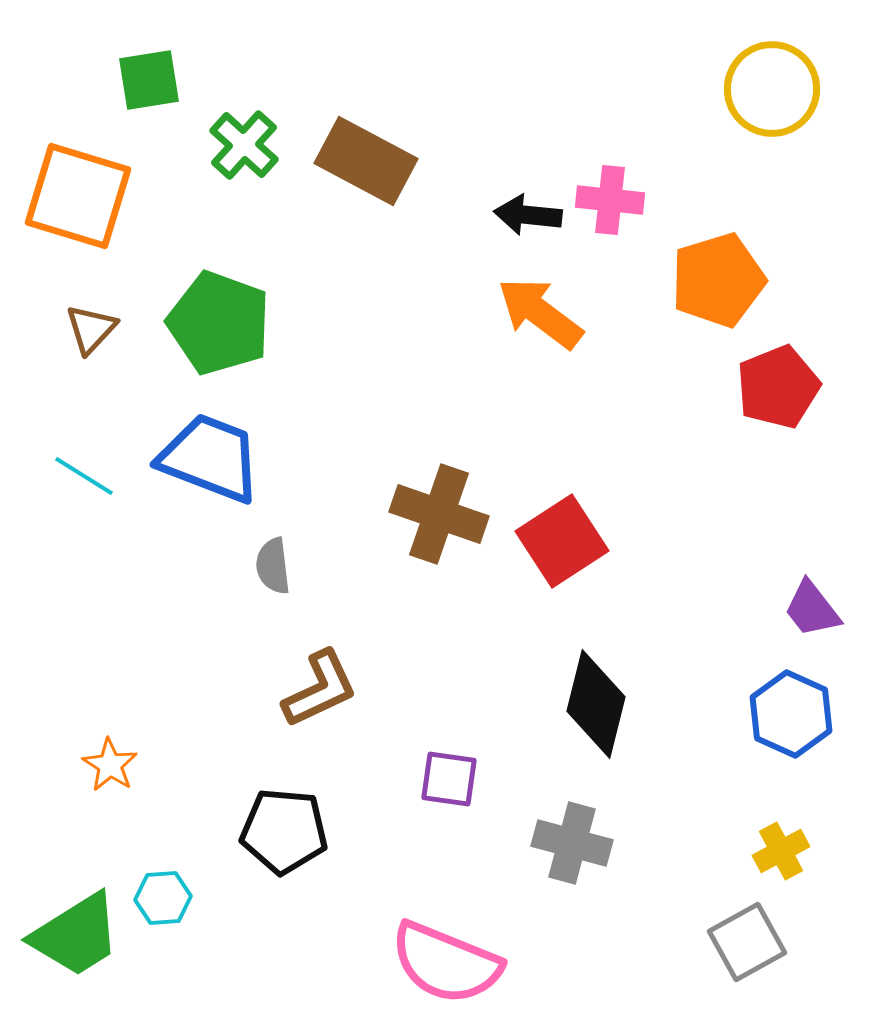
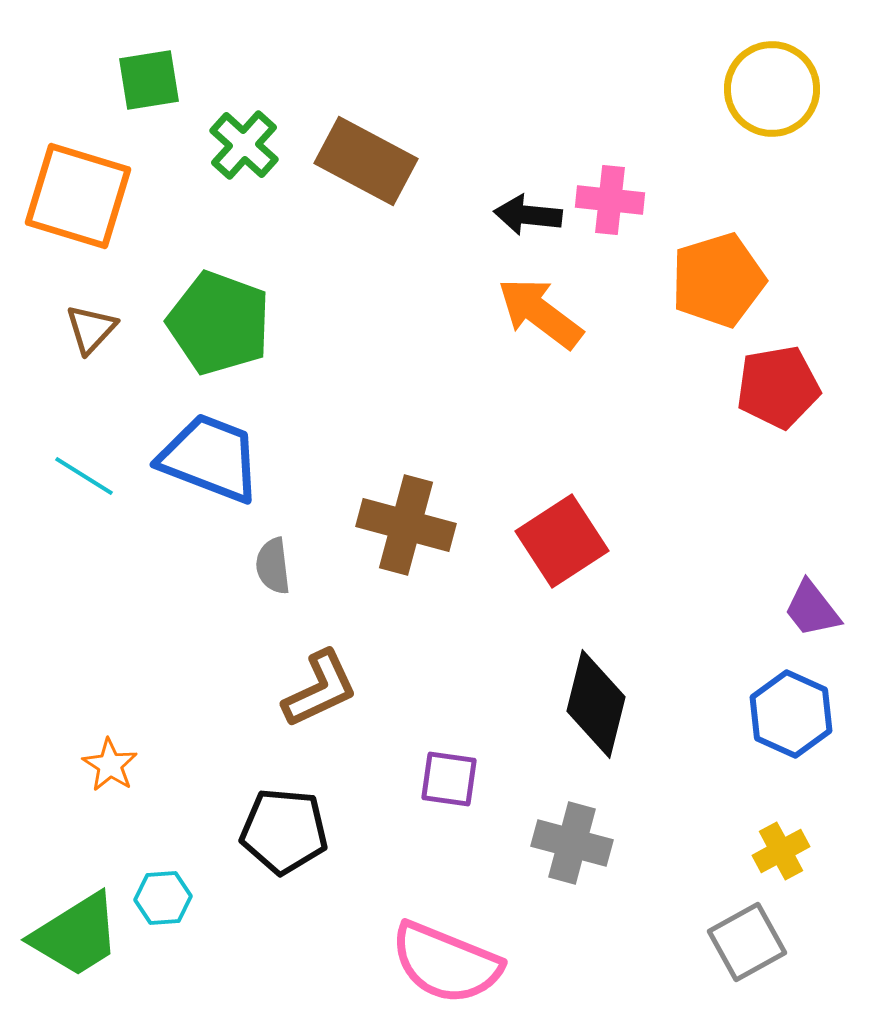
red pentagon: rotated 12 degrees clockwise
brown cross: moved 33 px left, 11 px down; rotated 4 degrees counterclockwise
